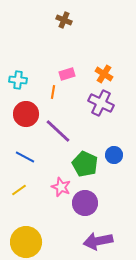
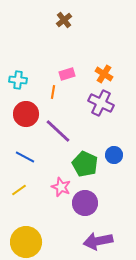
brown cross: rotated 28 degrees clockwise
